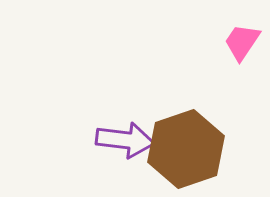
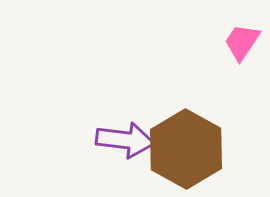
brown hexagon: rotated 12 degrees counterclockwise
